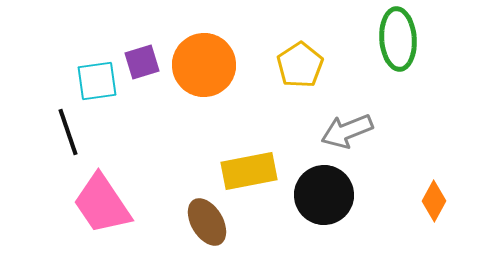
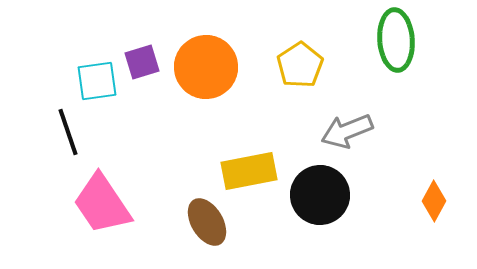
green ellipse: moved 2 px left, 1 px down
orange circle: moved 2 px right, 2 px down
black circle: moved 4 px left
